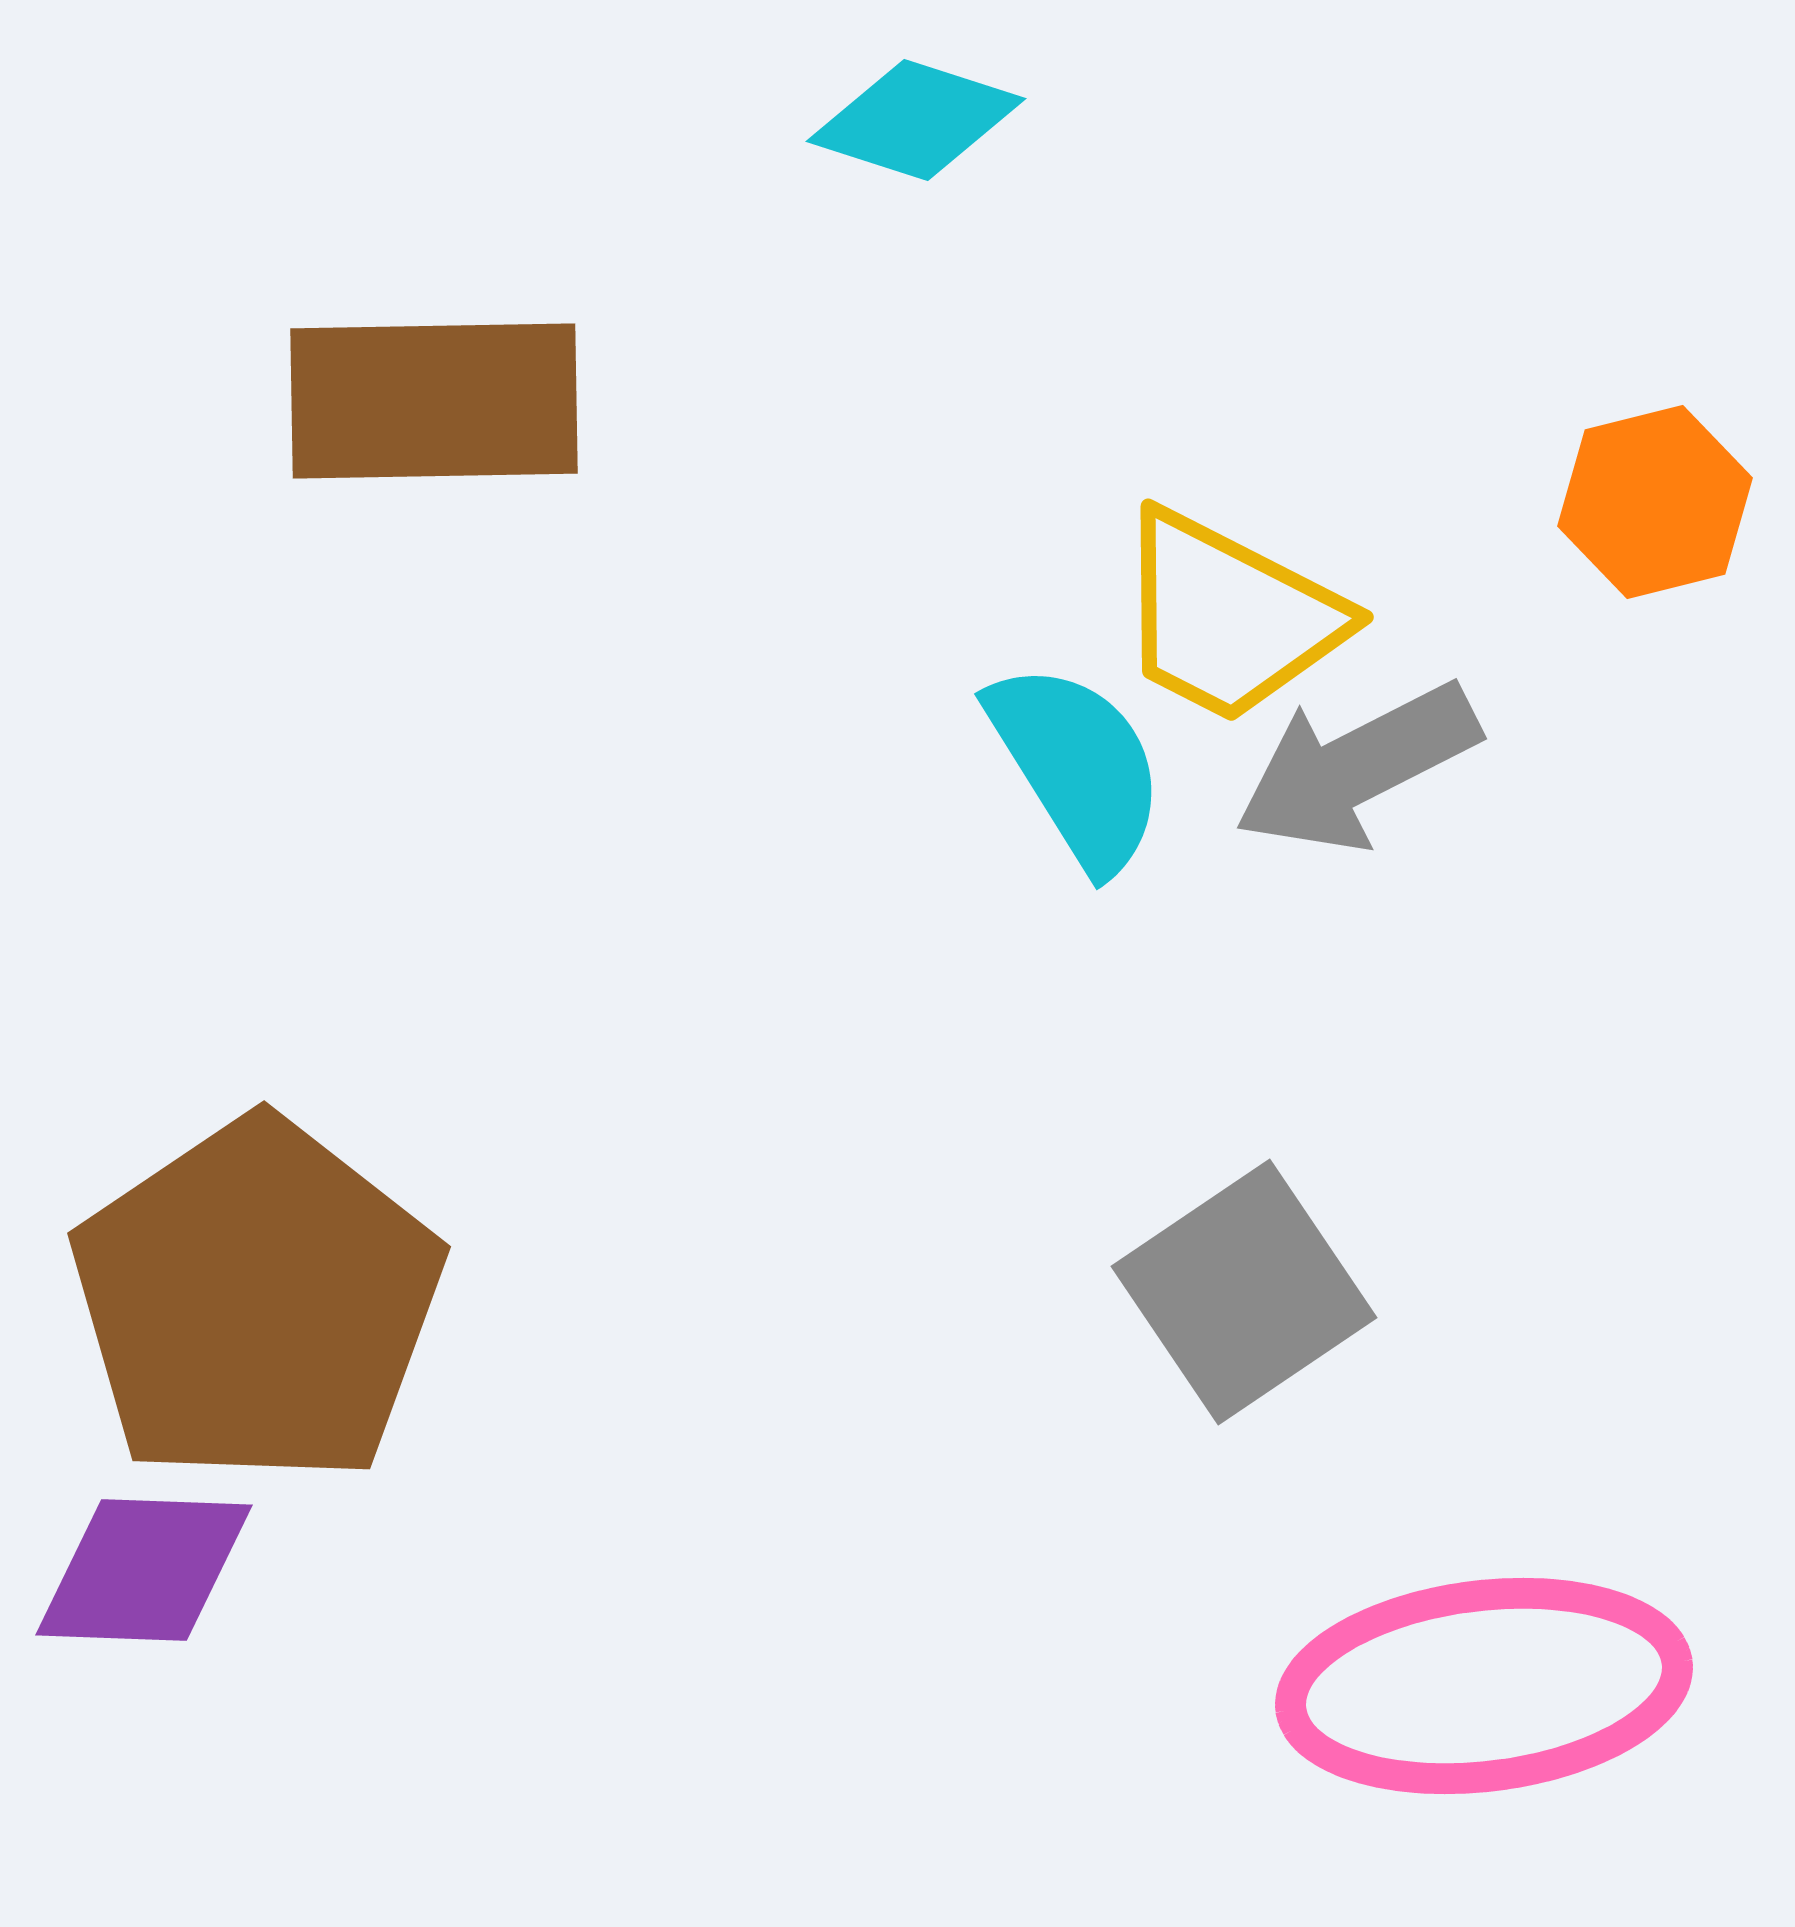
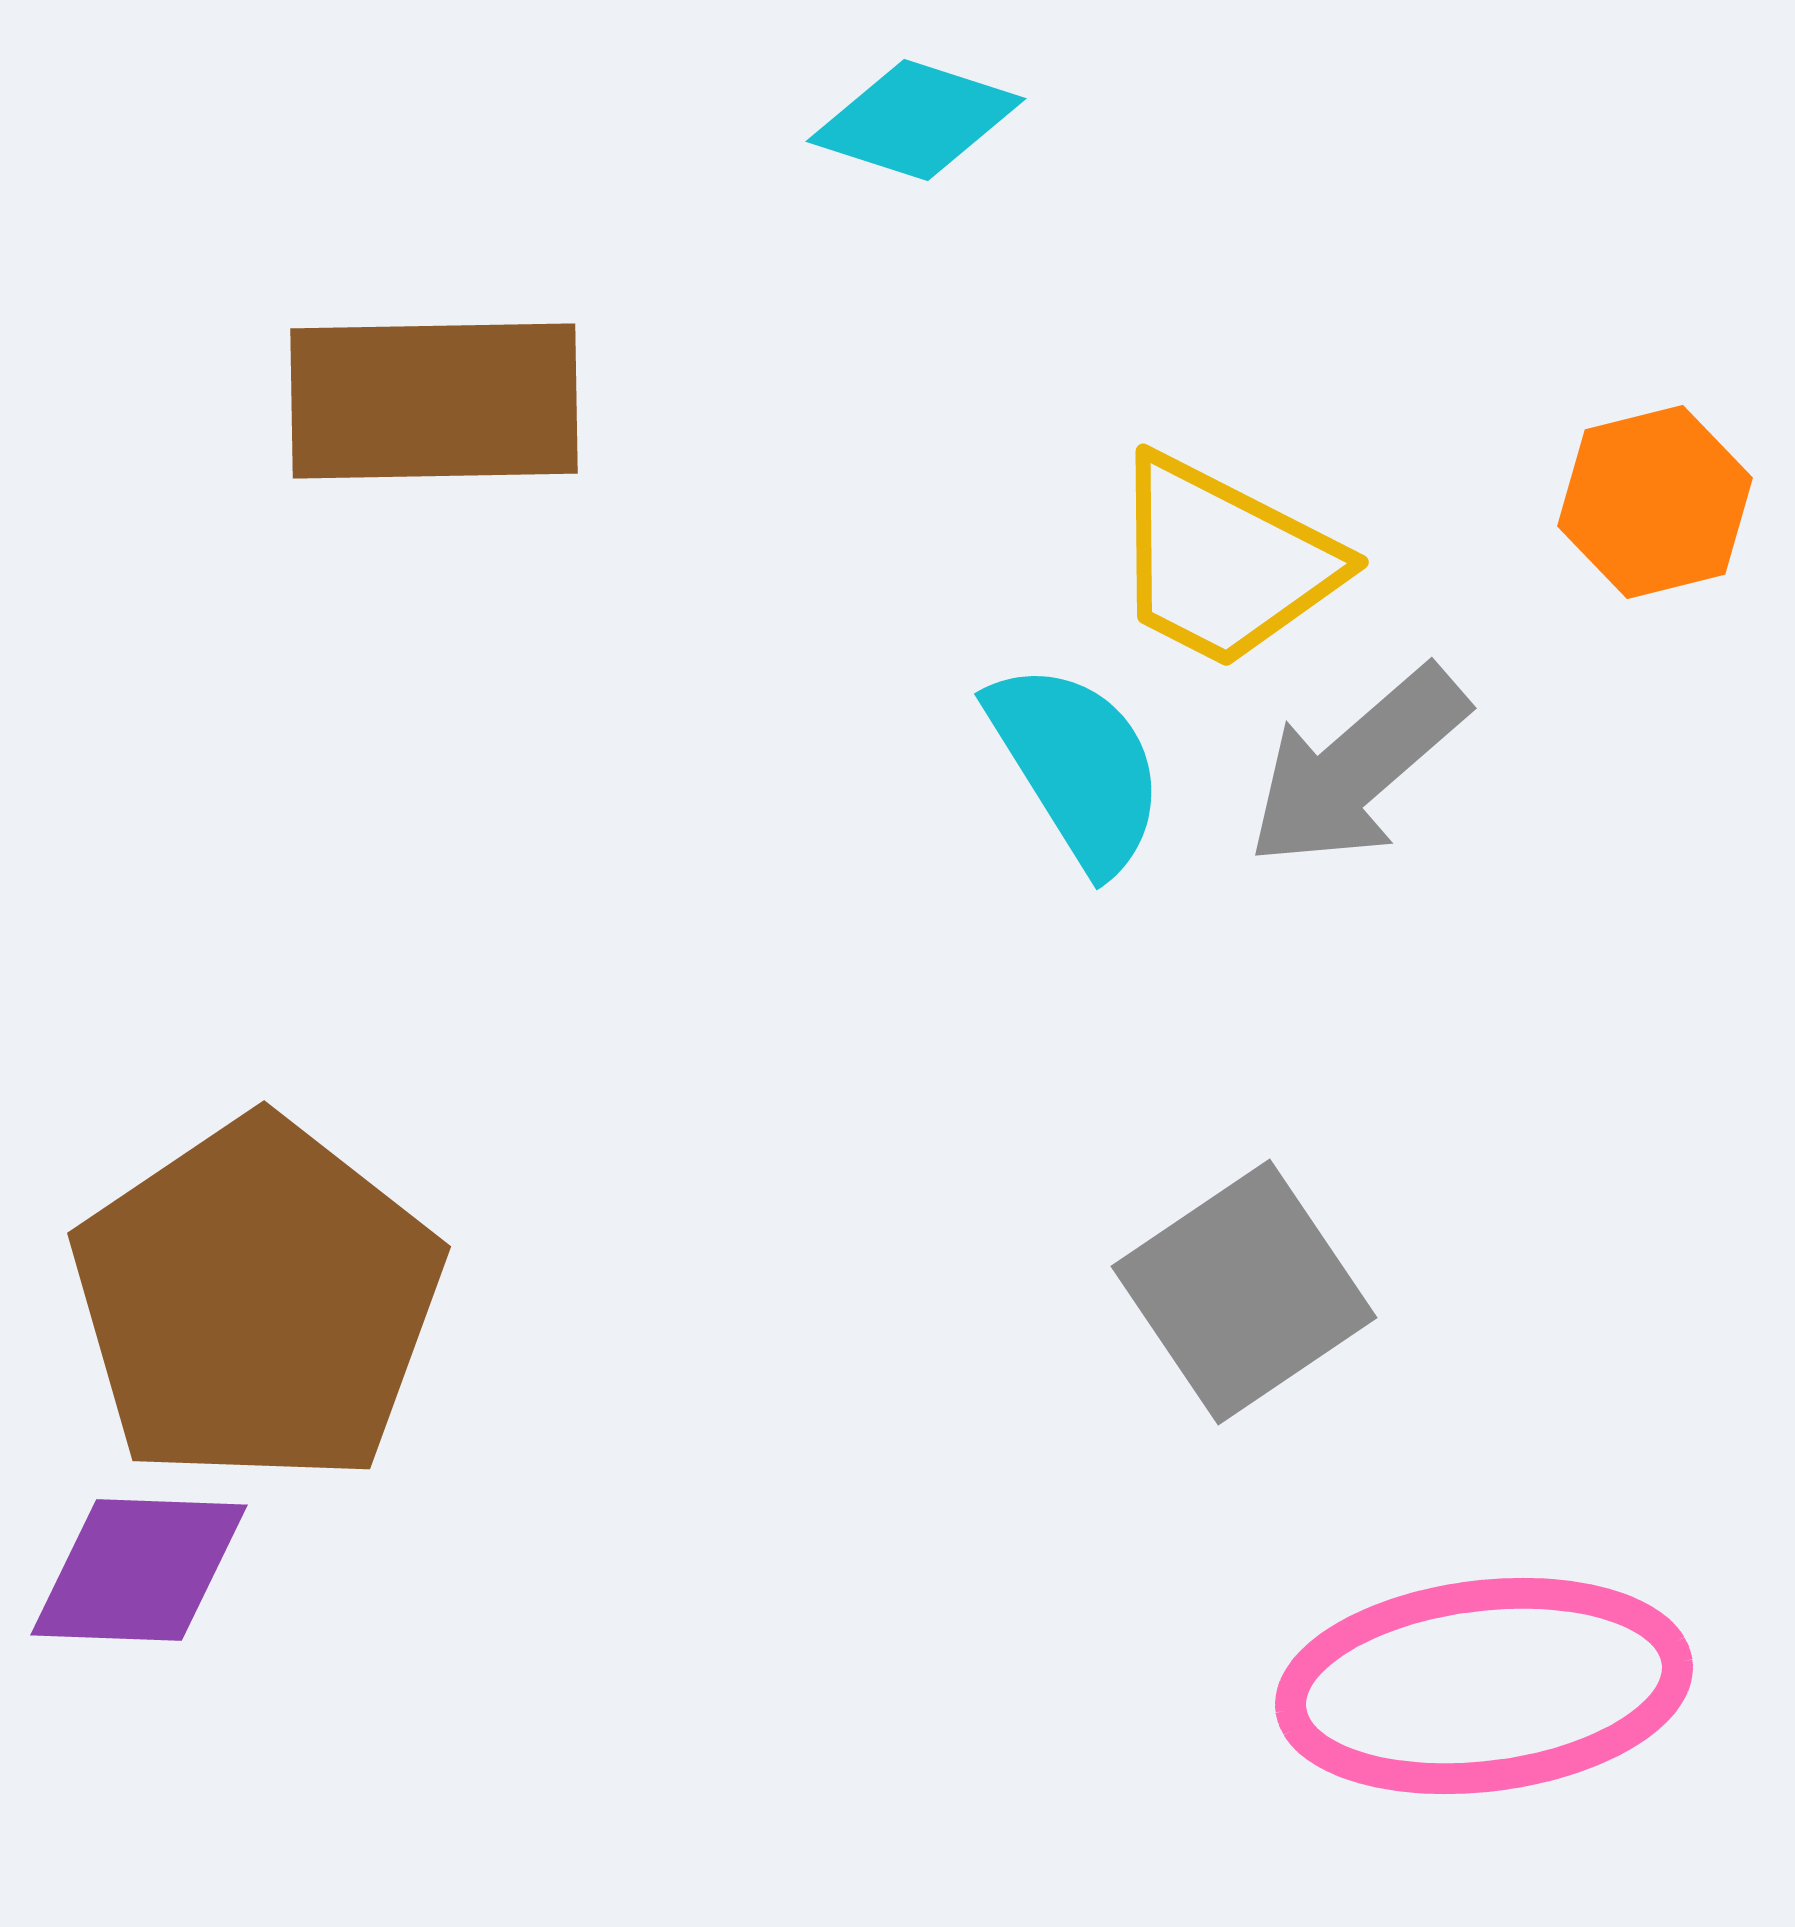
yellow trapezoid: moved 5 px left, 55 px up
gray arrow: rotated 14 degrees counterclockwise
purple diamond: moved 5 px left
